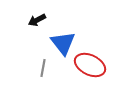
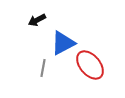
blue triangle: rotated 40 degrees clockwise
red ellipse: rotated 24 degrees clockwise
